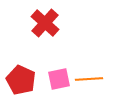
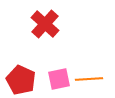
red cross: moved 1 px down
